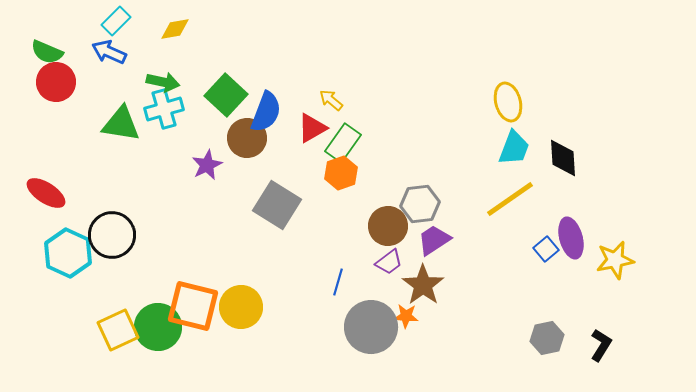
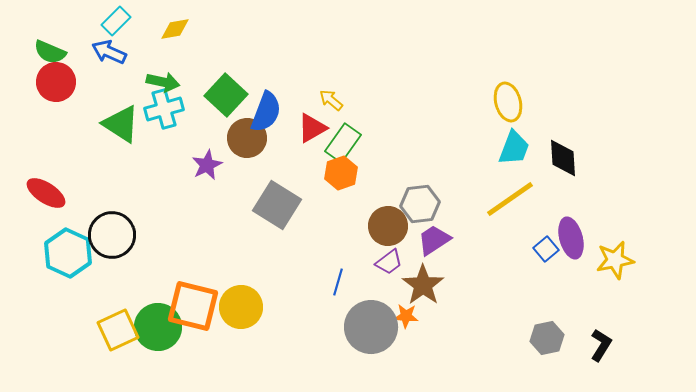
green semicircle at (47, 52): moved 3 px right
green triangle at (121, 124): rotated 24 degrees clockwise
